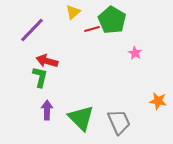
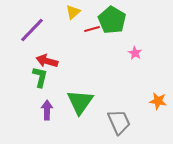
green triangle: moved 1 px left, 16 px up; rotated 20 degrees clockwise
